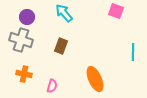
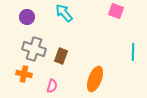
gray cross: moved 13 px right, 9 px down
brown rectangle: moved 10 px down
orange ellipse: rotated 45 degrees clockwise
